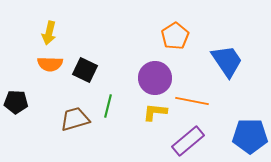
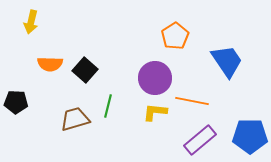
yellow arrow: moved 18 px left, 11 px up
black square: rotated 15 degrees clockwise
purple rectangle: moved 12 px right, 1 px up
